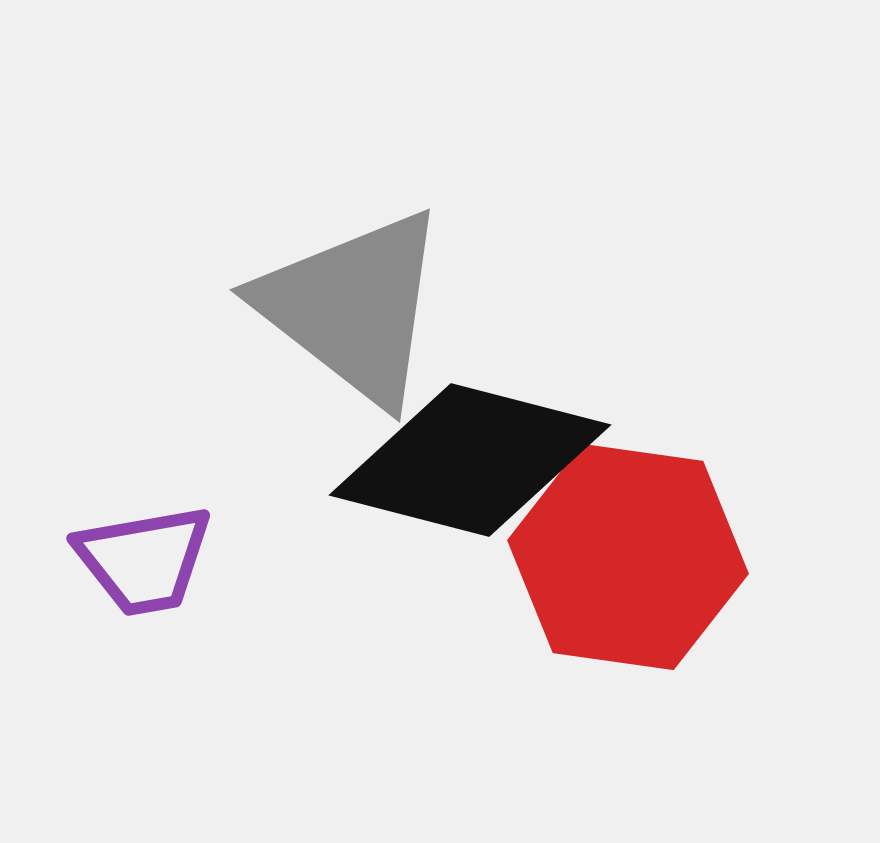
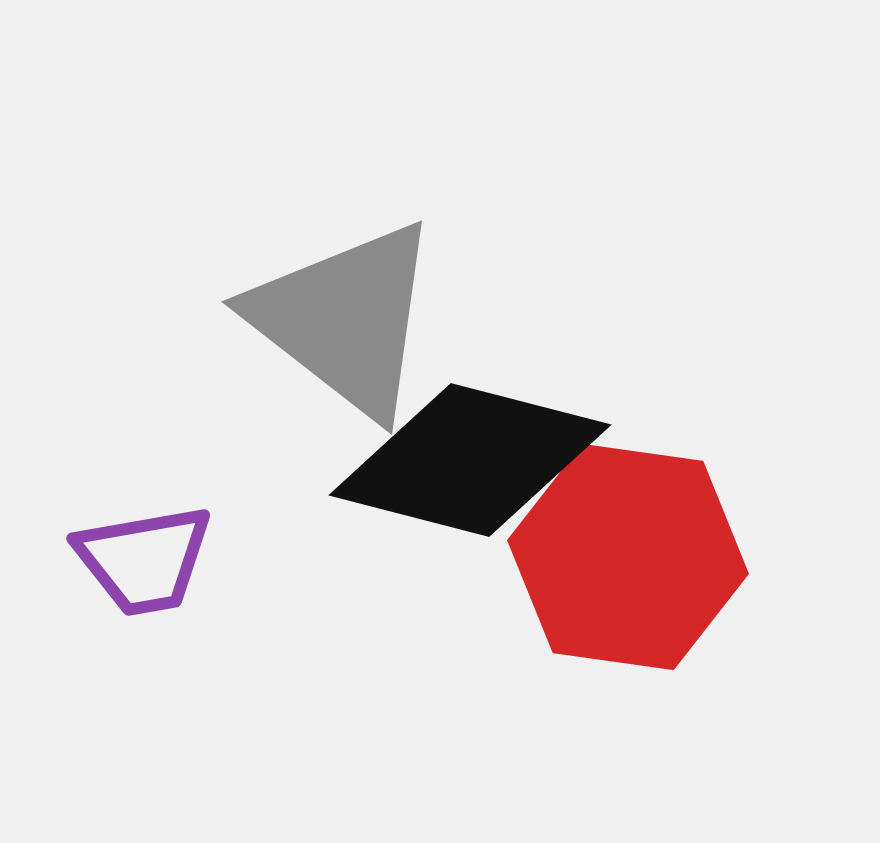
gray triangle: moved 8 px left, 12 px down
